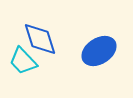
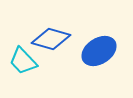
blue diamond: moved 11 px right; rotated 57 degrees counterclockwise
